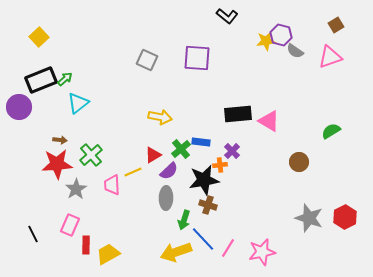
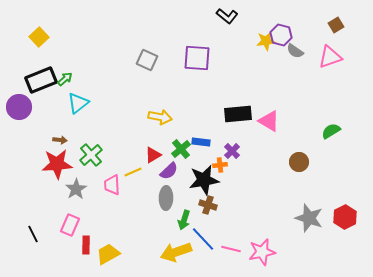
pink line at (228, 248): moved 3 px right, 1 px down; rotated 72 degrees clockwise
